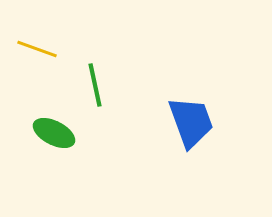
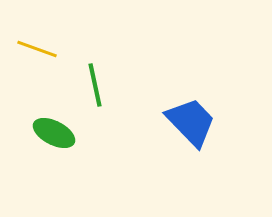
blue trapezoid: rotated 24 degrees counterclockwise
